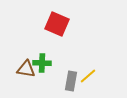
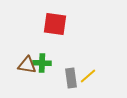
red square: moved 2 px left; rotated 15 degrees counterclockwise
brown triangle: moved 1 px right, 4 px up
gray rectangle: moved 3 px up; rotated 18 degrees counterclockwise
